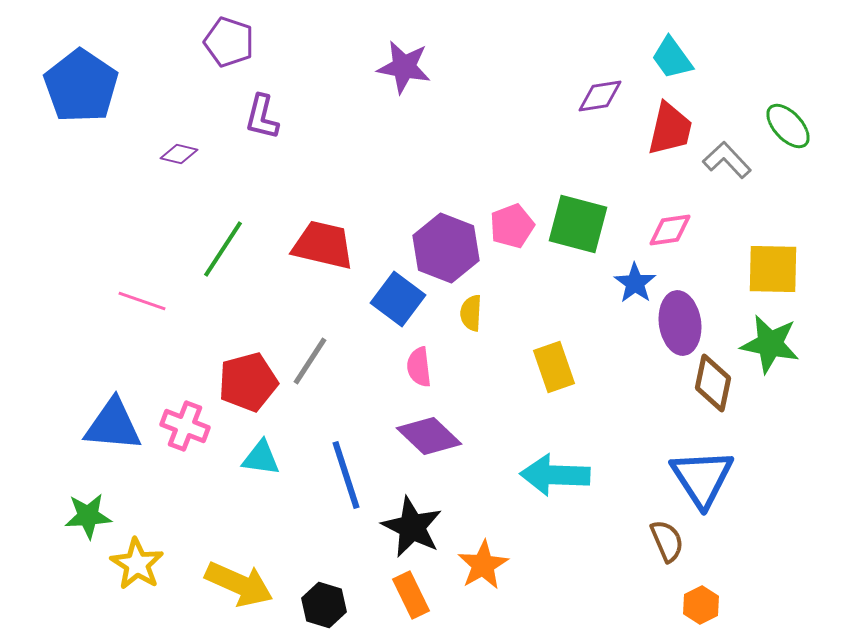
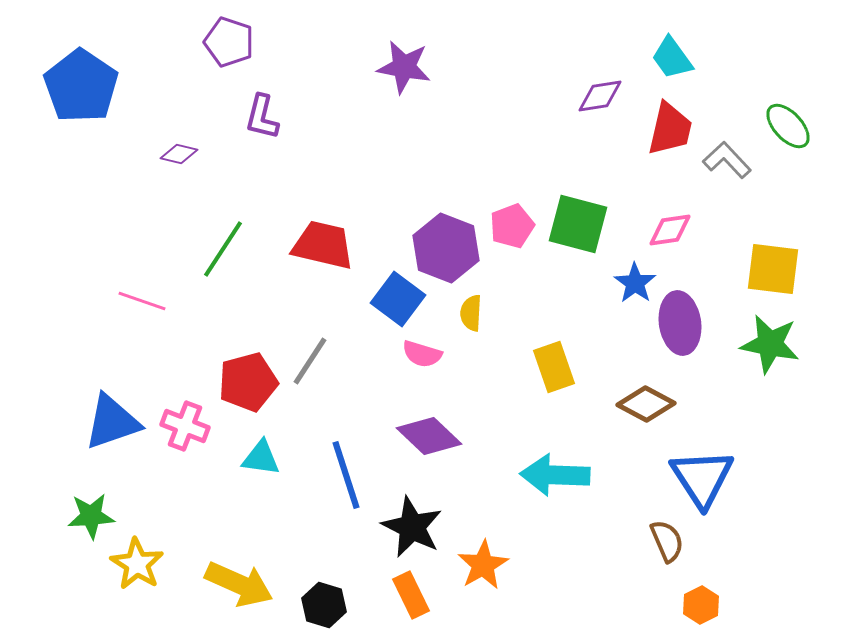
yellow square at (773, 269): rotated 6 degrees clockwise
pink semicircle at (419, 367): moved 3 px right, 13 px up; rotated 66 degrees counterclockwise
brown diamond at (713, 383): moved 67 px left, 21 px down; rotated 74 degrees counterclockwise
blue triangle at (113, 425): moved 1 px left, 3 px up; rotated 24 degrees counterclockwise
green star at (88, 516): moved 3 px right
